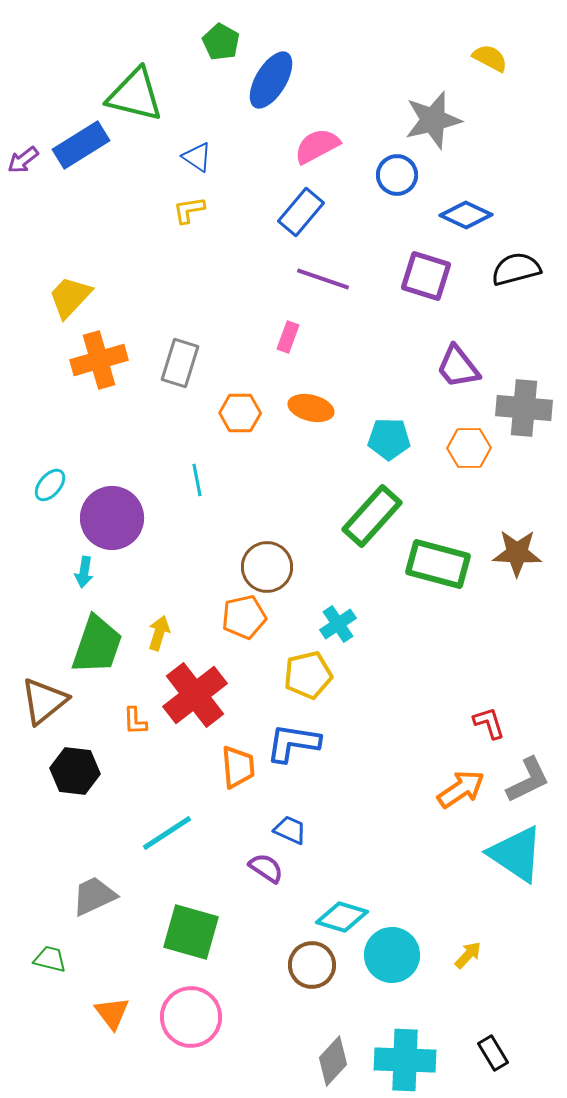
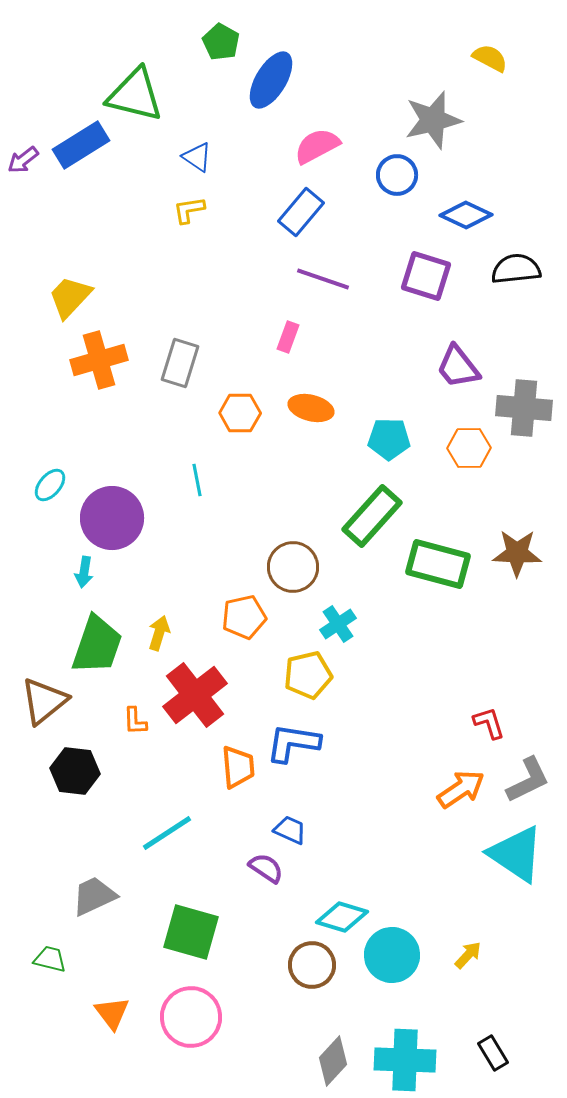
black semicircle at (516, 269): rotated 9 degrees clockwise
brown circle at (267, 567): moved 26 px right
